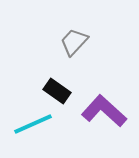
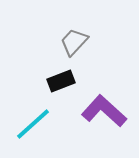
black rectangle: moved 4 px right, 10 px up; rotated 56 degrees counterclockwise
cyan line: rotated 18 degrees counterclockwise
